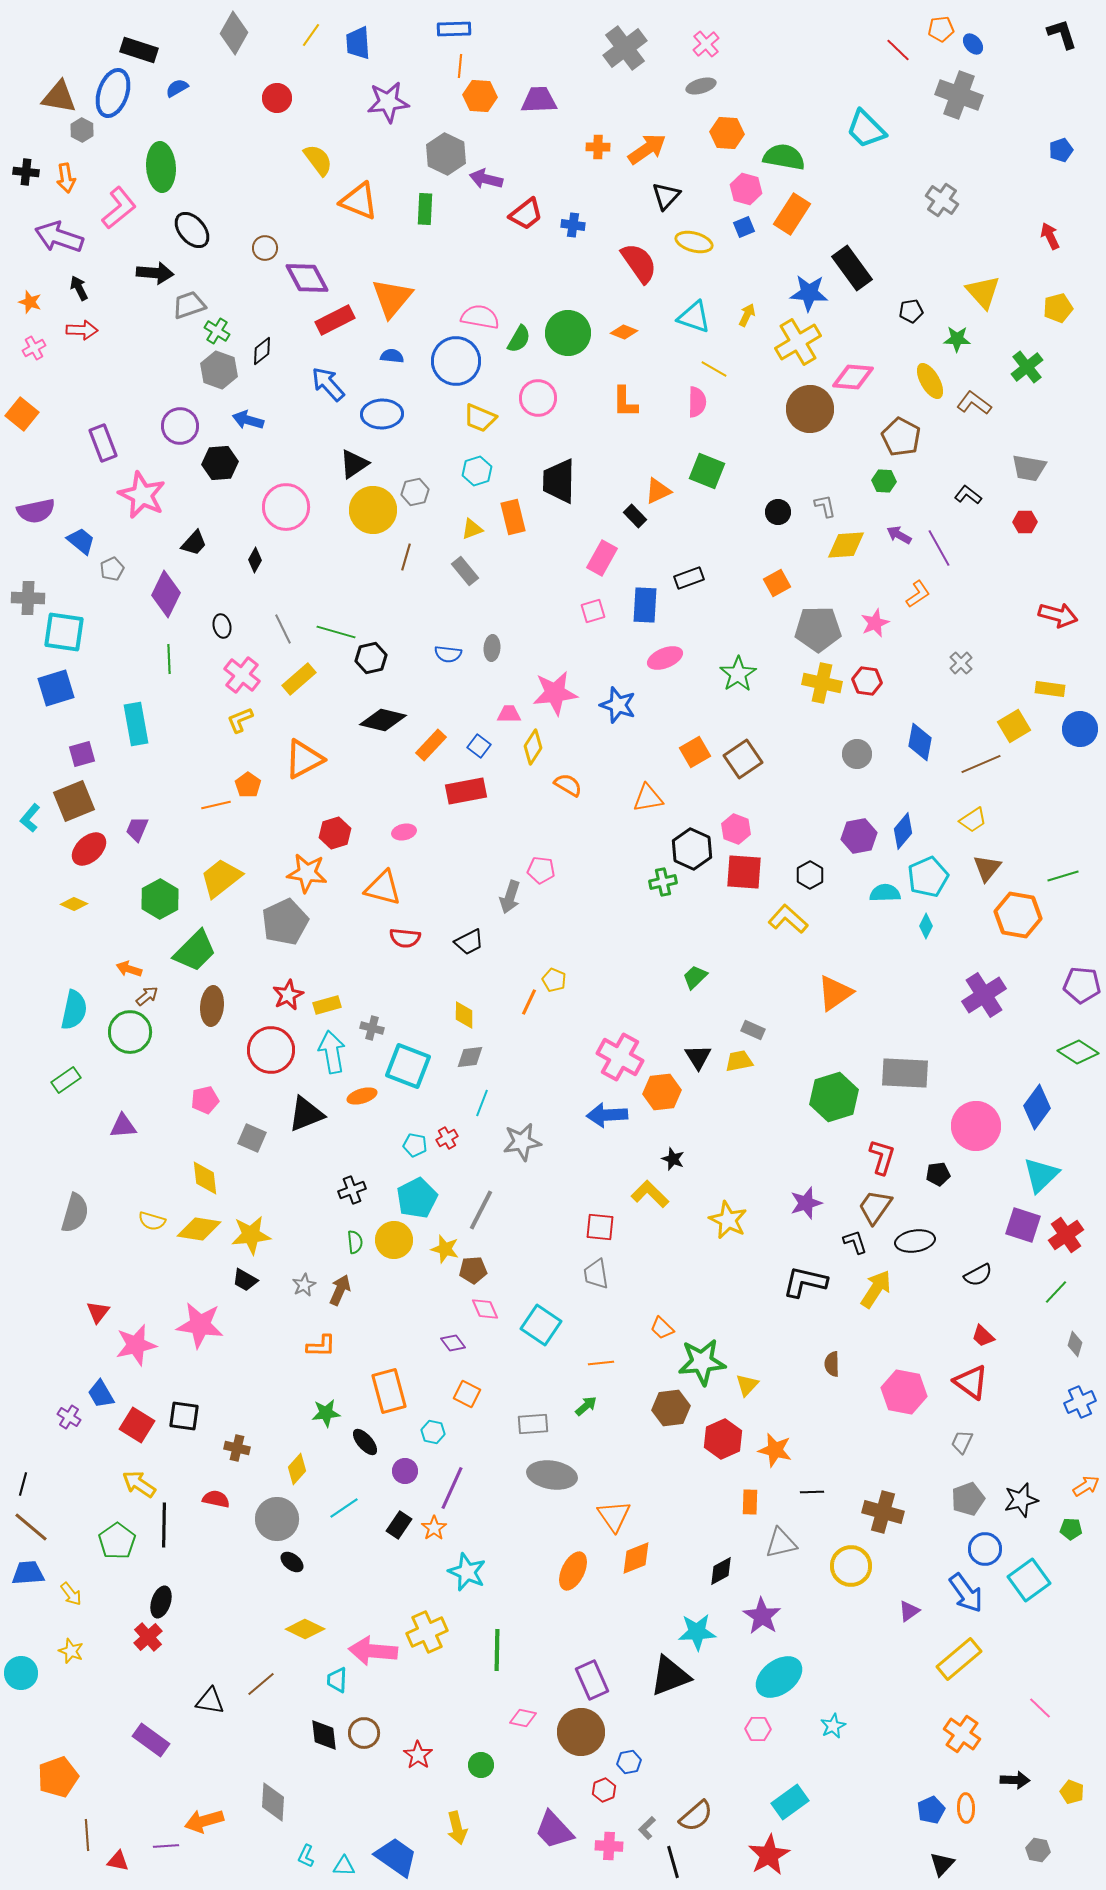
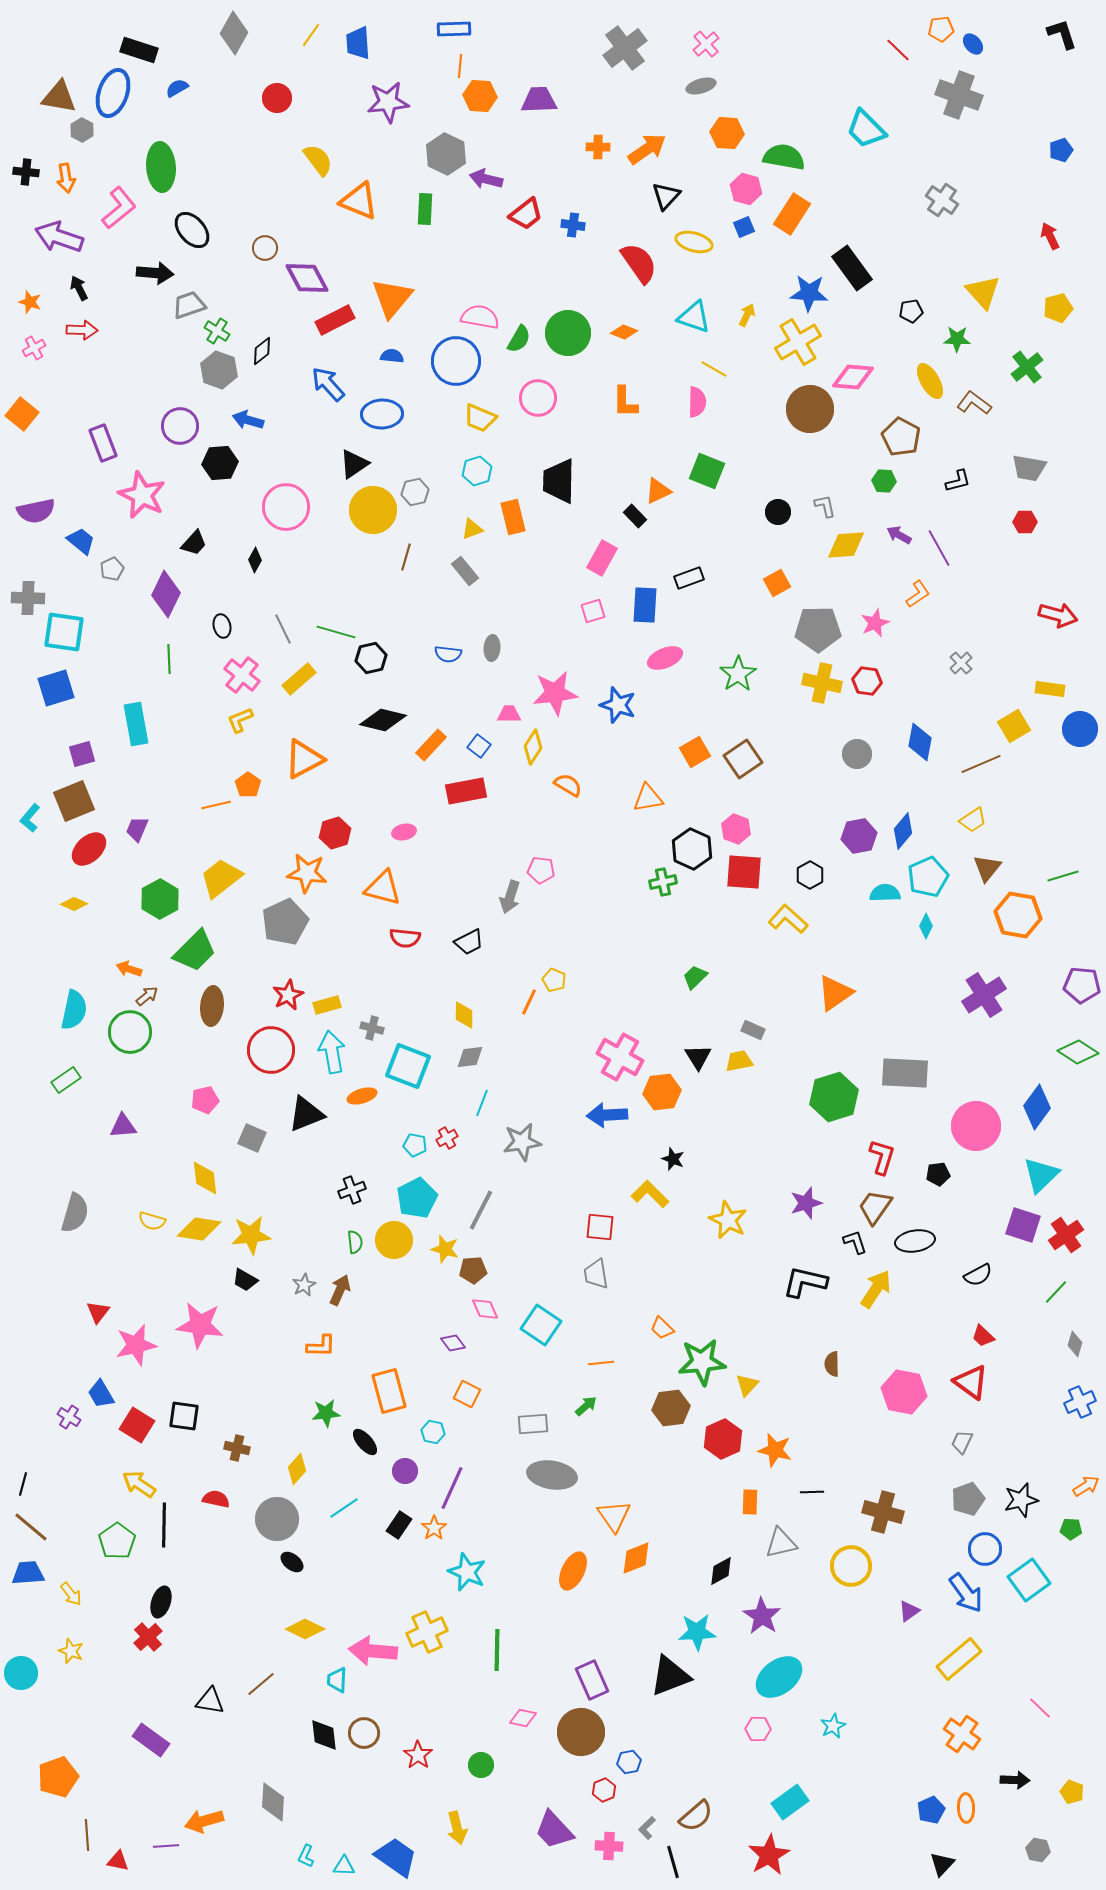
black L-shape at (968, 495): moved 10 px left, 14 px up; rotated 128 degrees clockwise
